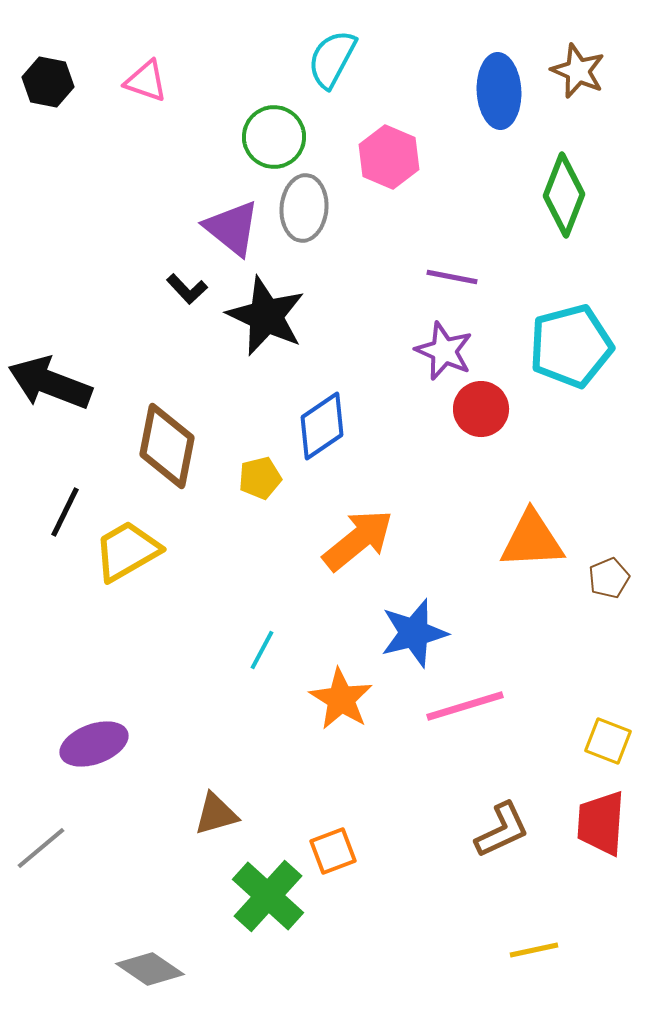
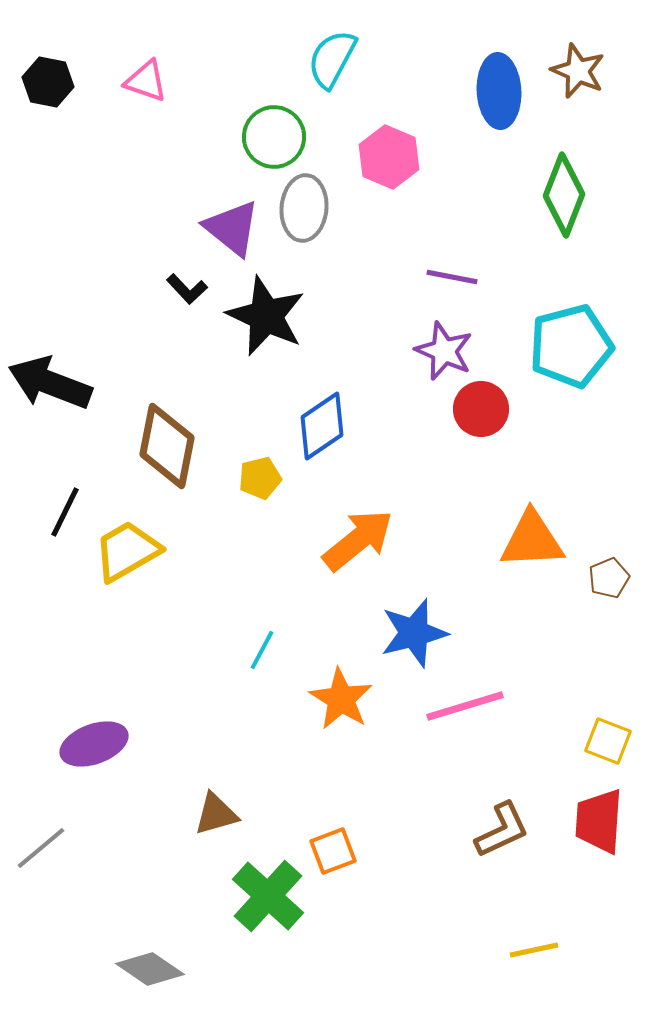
red trapezoid: moved 2 px left, 2 px up
